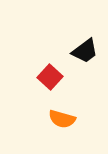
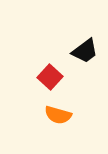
orange semicircle: moved 4 px left, 4 px up
